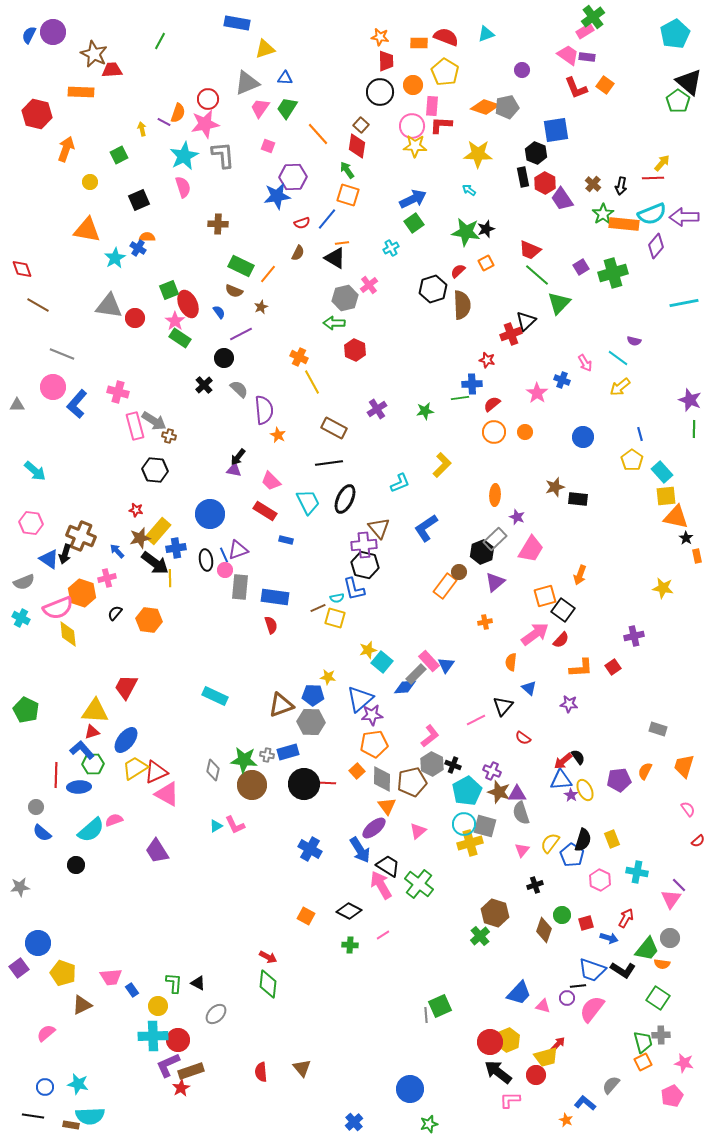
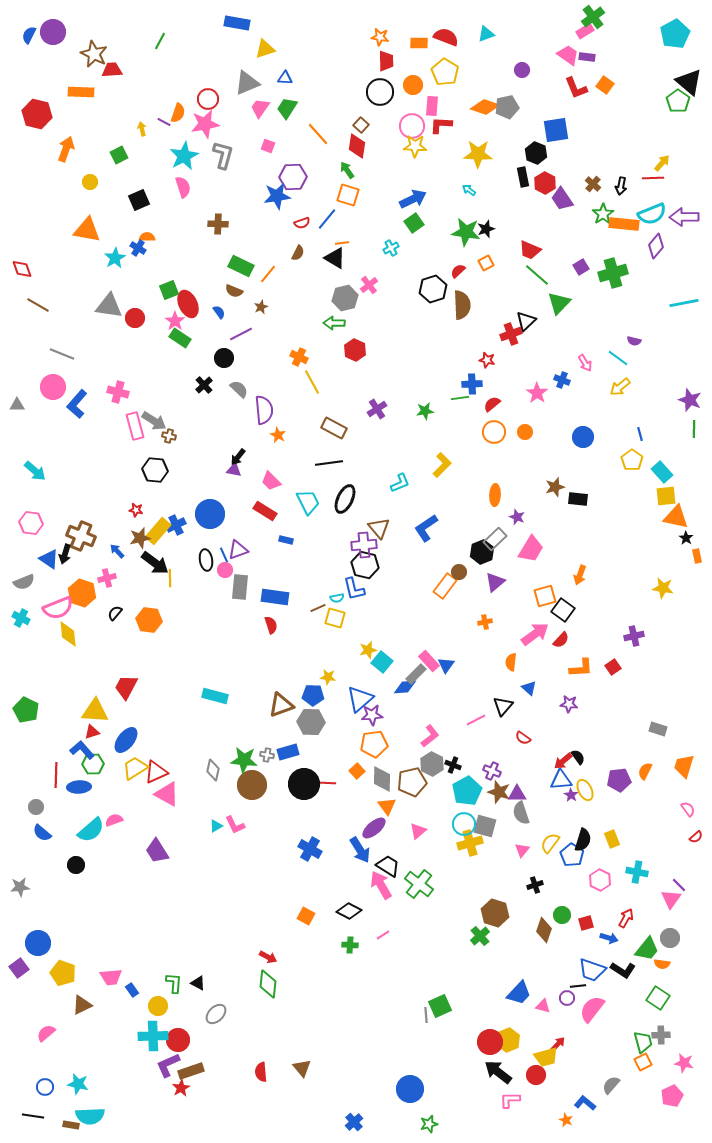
gray L-shape at (223, 155): rotated 20 degrees clockwise
blue cross at (176, 548): moved 23 px up; rotated 18 degrees counterclockwise
cyan rectangle at (215, 696): rotated 10 degrees counterclockwise
red semicircle at (698, 841): moved 2 px left, 4 px up
